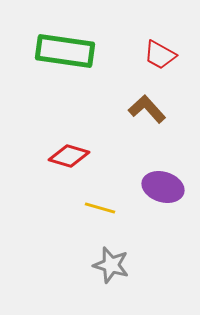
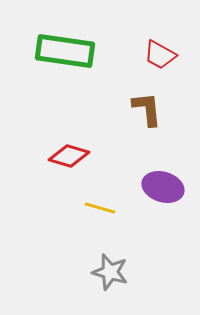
brown L-shape: rotated 36 degrees clockwise
gray star: moved 1 px left, 7 px down
